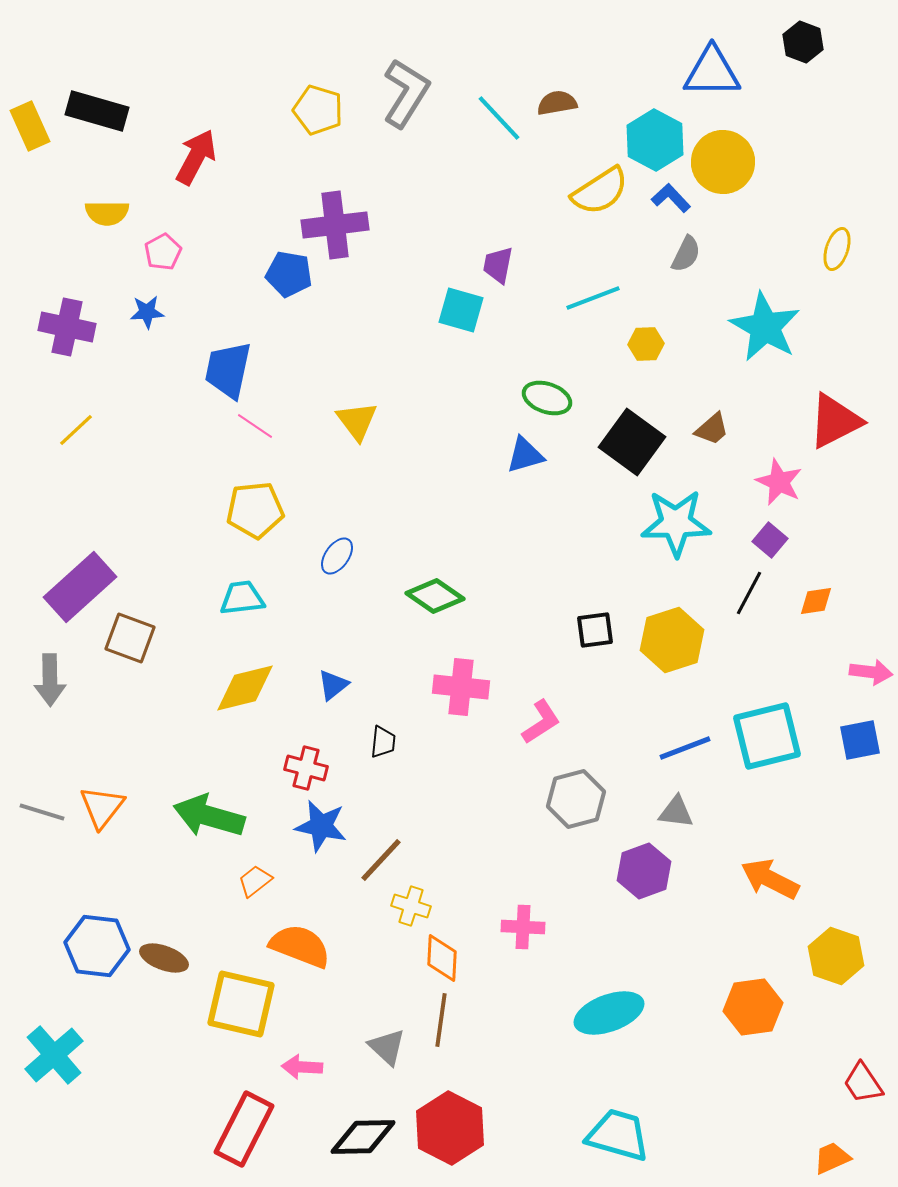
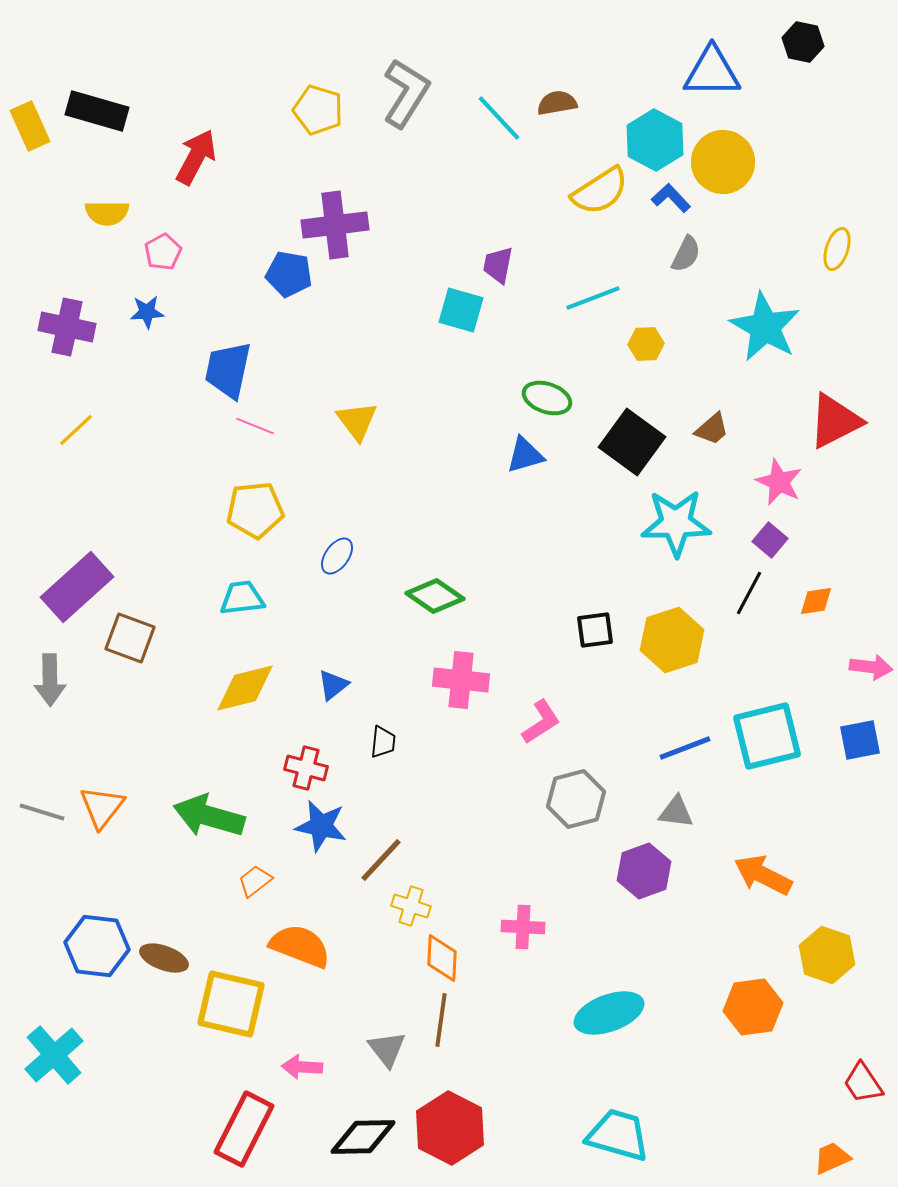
black hexagon at (803, 42): rotated 9 degrees counterclockwise
pink line at (255, 426): rotated 12 degrees counterclockwise
purple rectangle at (80, 587): moved 3 px left
pink arrow at (871, 672): moved 5 px up
pink cross at (461, 687): moved 7 px up
orange arrow at (770, 879): moved 7 px left, 4 px up
yellow hexagon at (836, 956): moved 9 px left, 1 px up
yellow square at (241, 1004): moved 10 px left
gray triangle at (387, 1047): moved 2 px down; rotated 9 degrees clockwise
